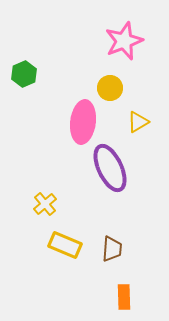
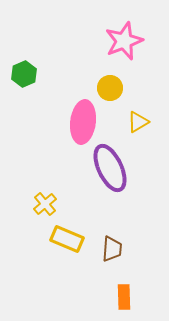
yellow rectangle: moved 2 px right, 6 px up
